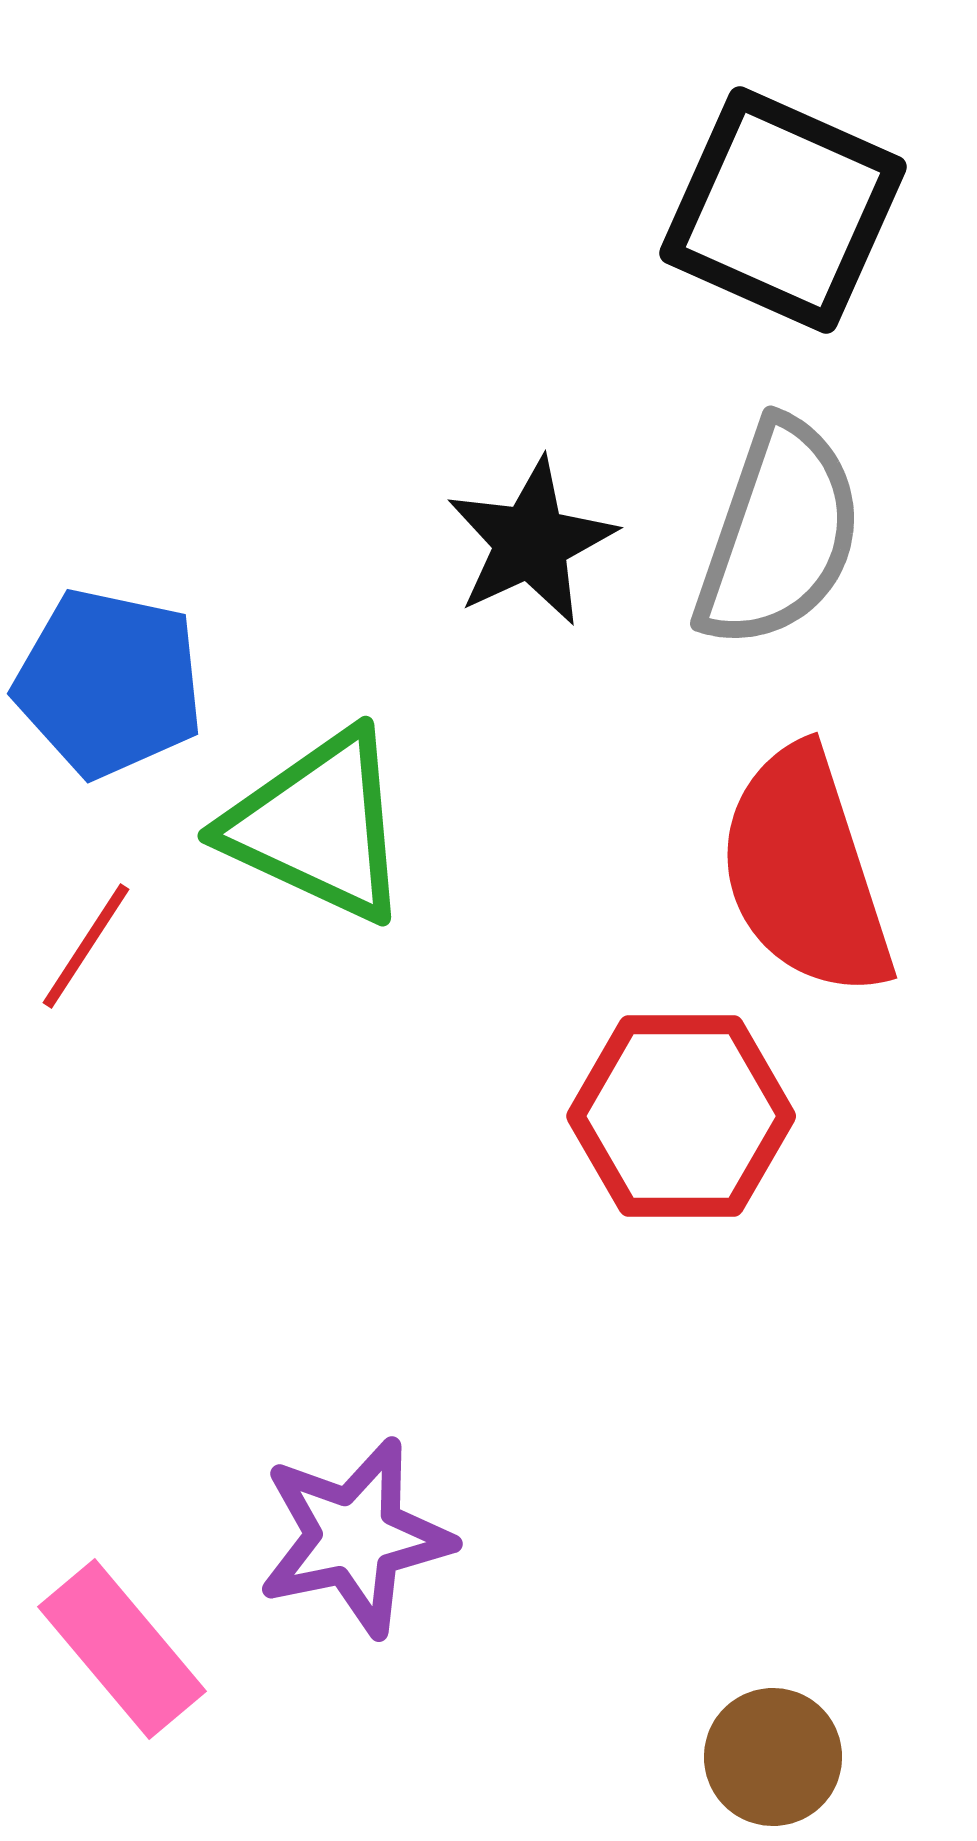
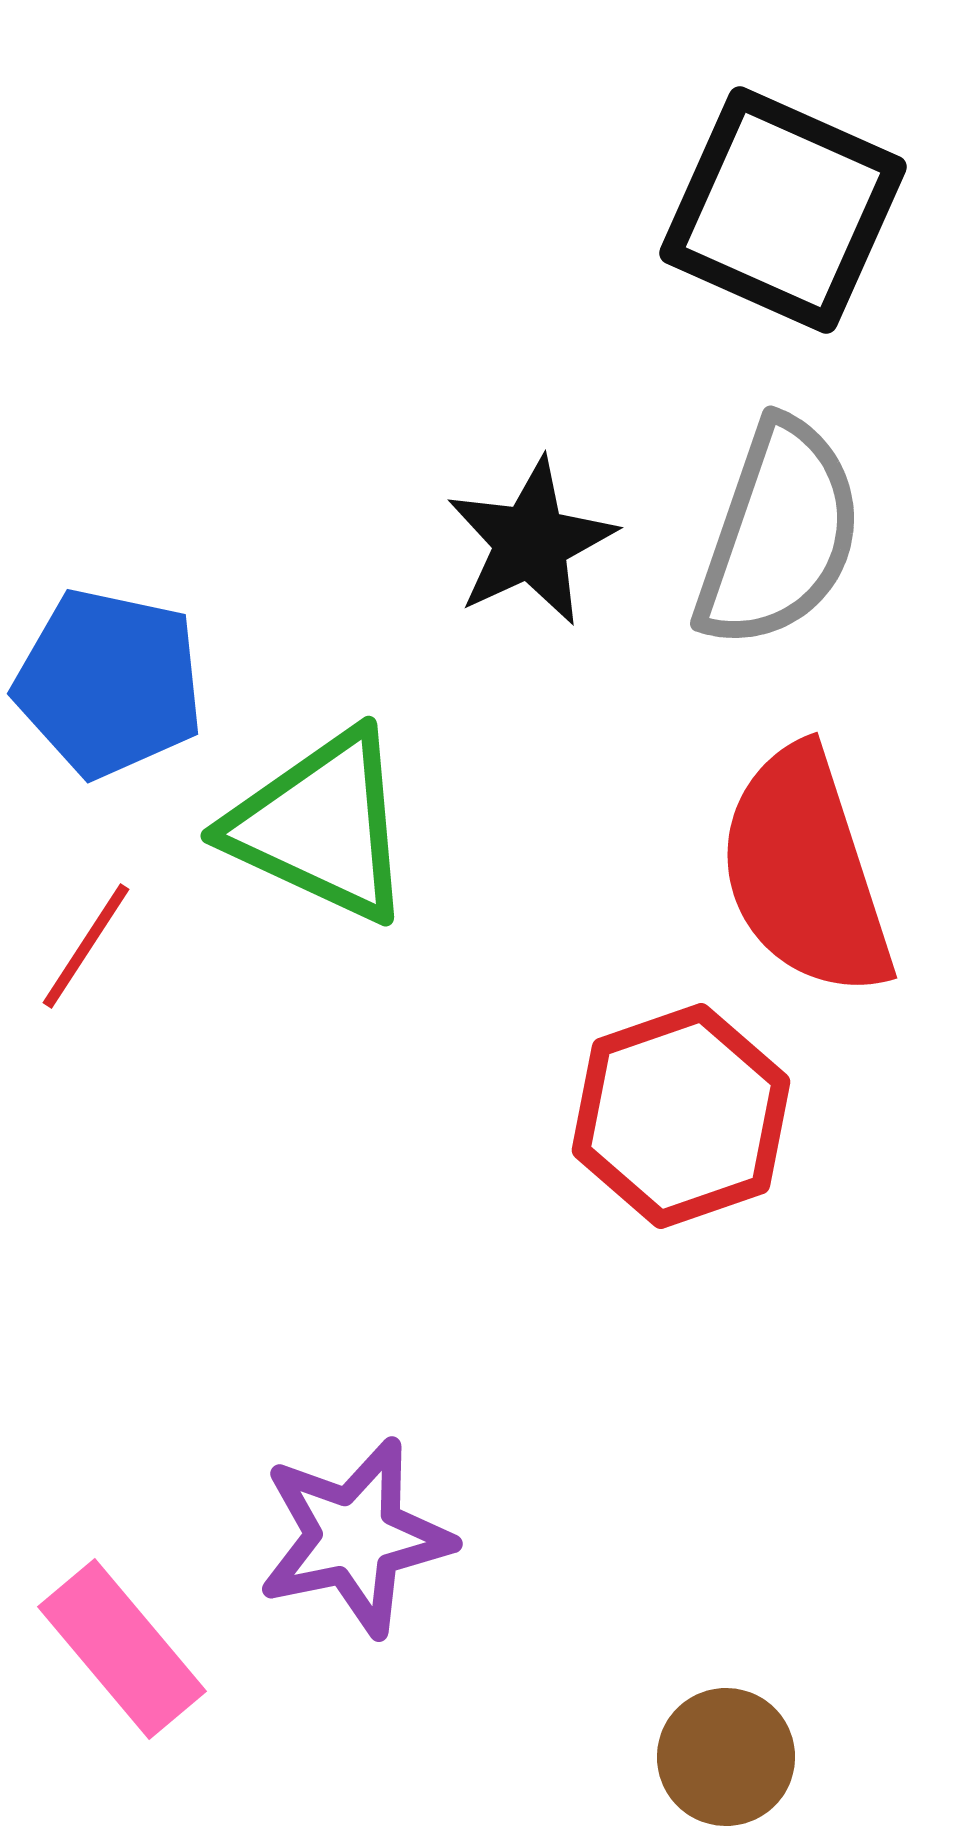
green triangle: moved 3 px right
red hexagon: rotated 19 degrees counterclockwise
brown circle: moved 47 px left
